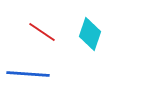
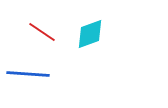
cyan diamond: rotated 52 degrees clockwise
